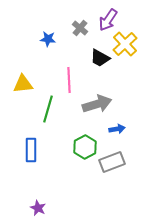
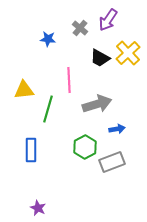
yellow cross: moved 3 px right, 9 px down
yellow triangle: moved 1 px right, 6 px down
